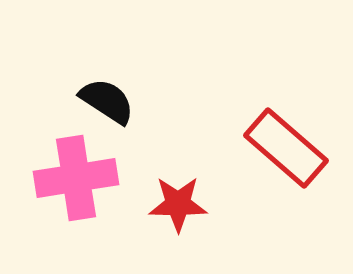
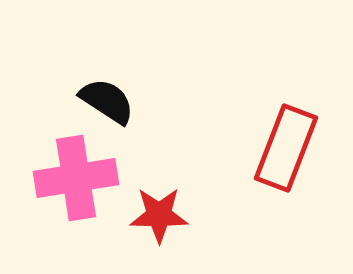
red rectangle: rotated 70 degrees clockwise
red star: moved 19 px left, 11 px down
